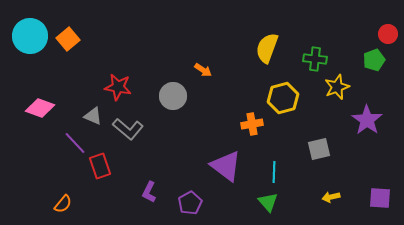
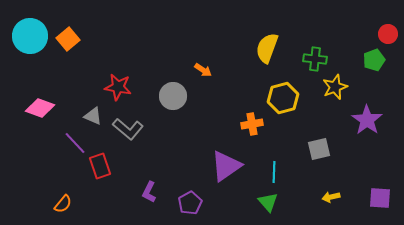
yellow star: moved 2 px left
purple triangle: rotated 48 degrees clockwise
